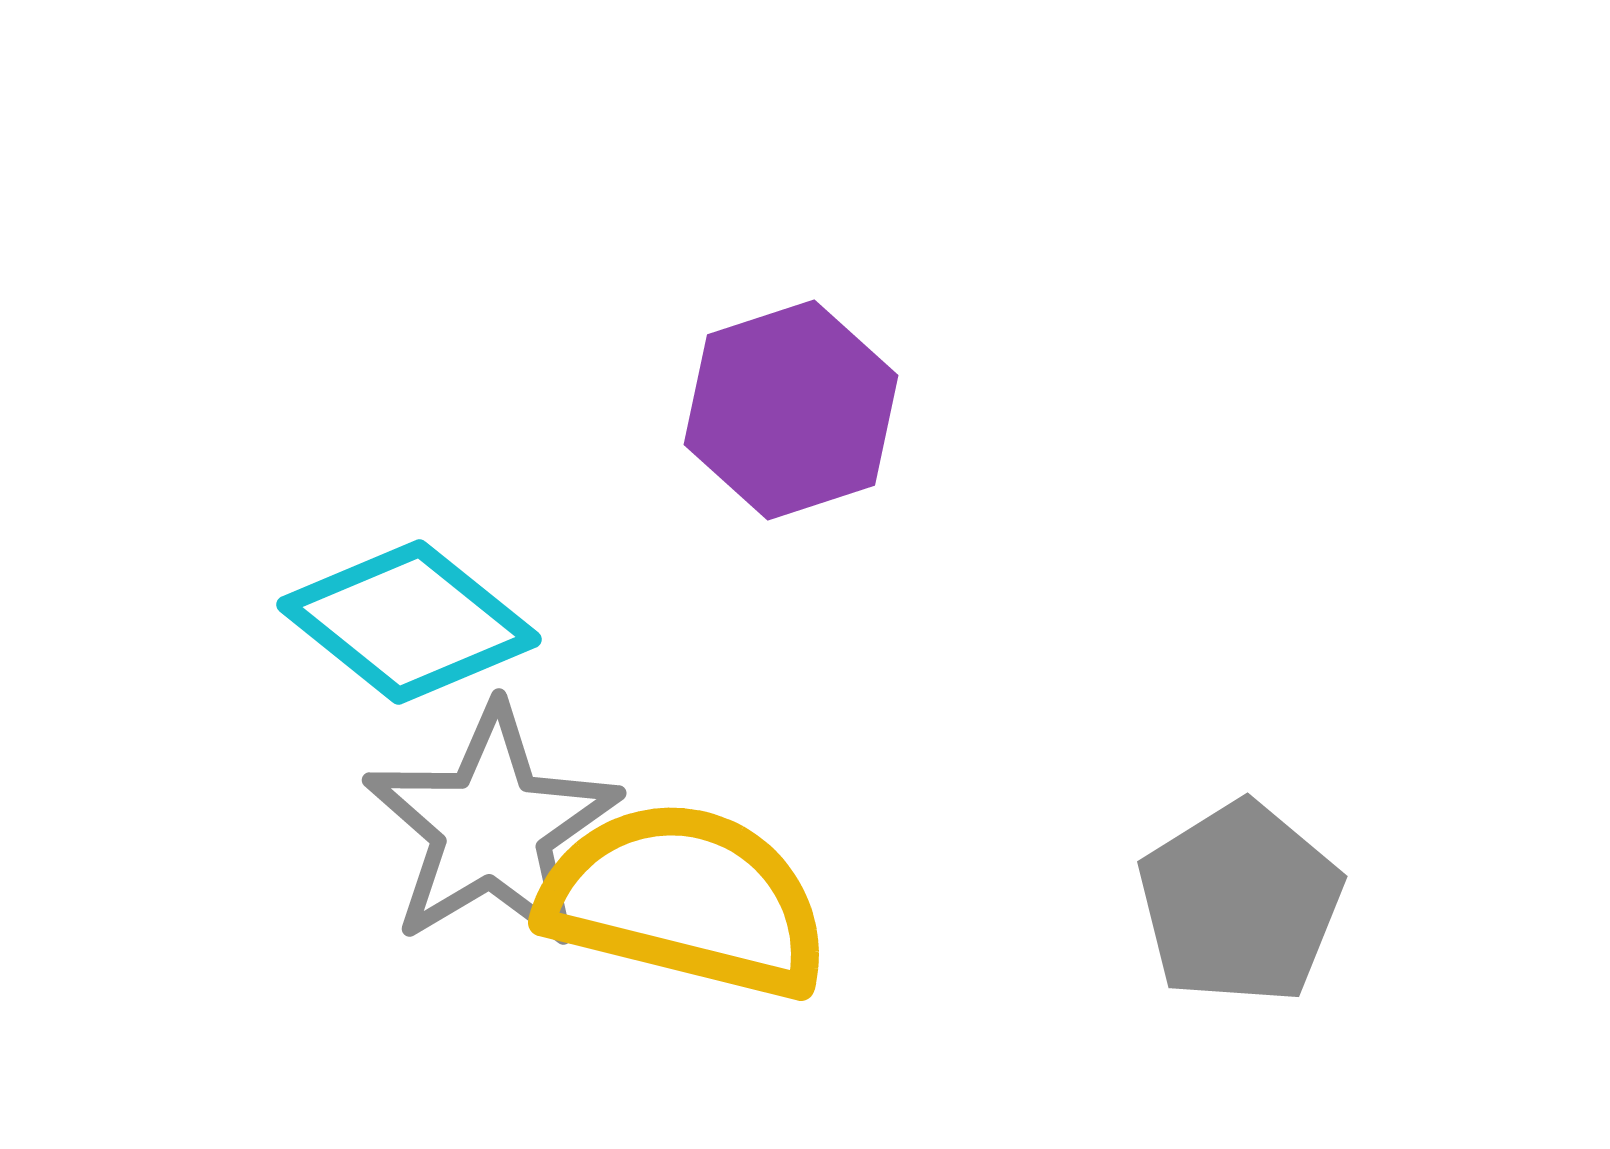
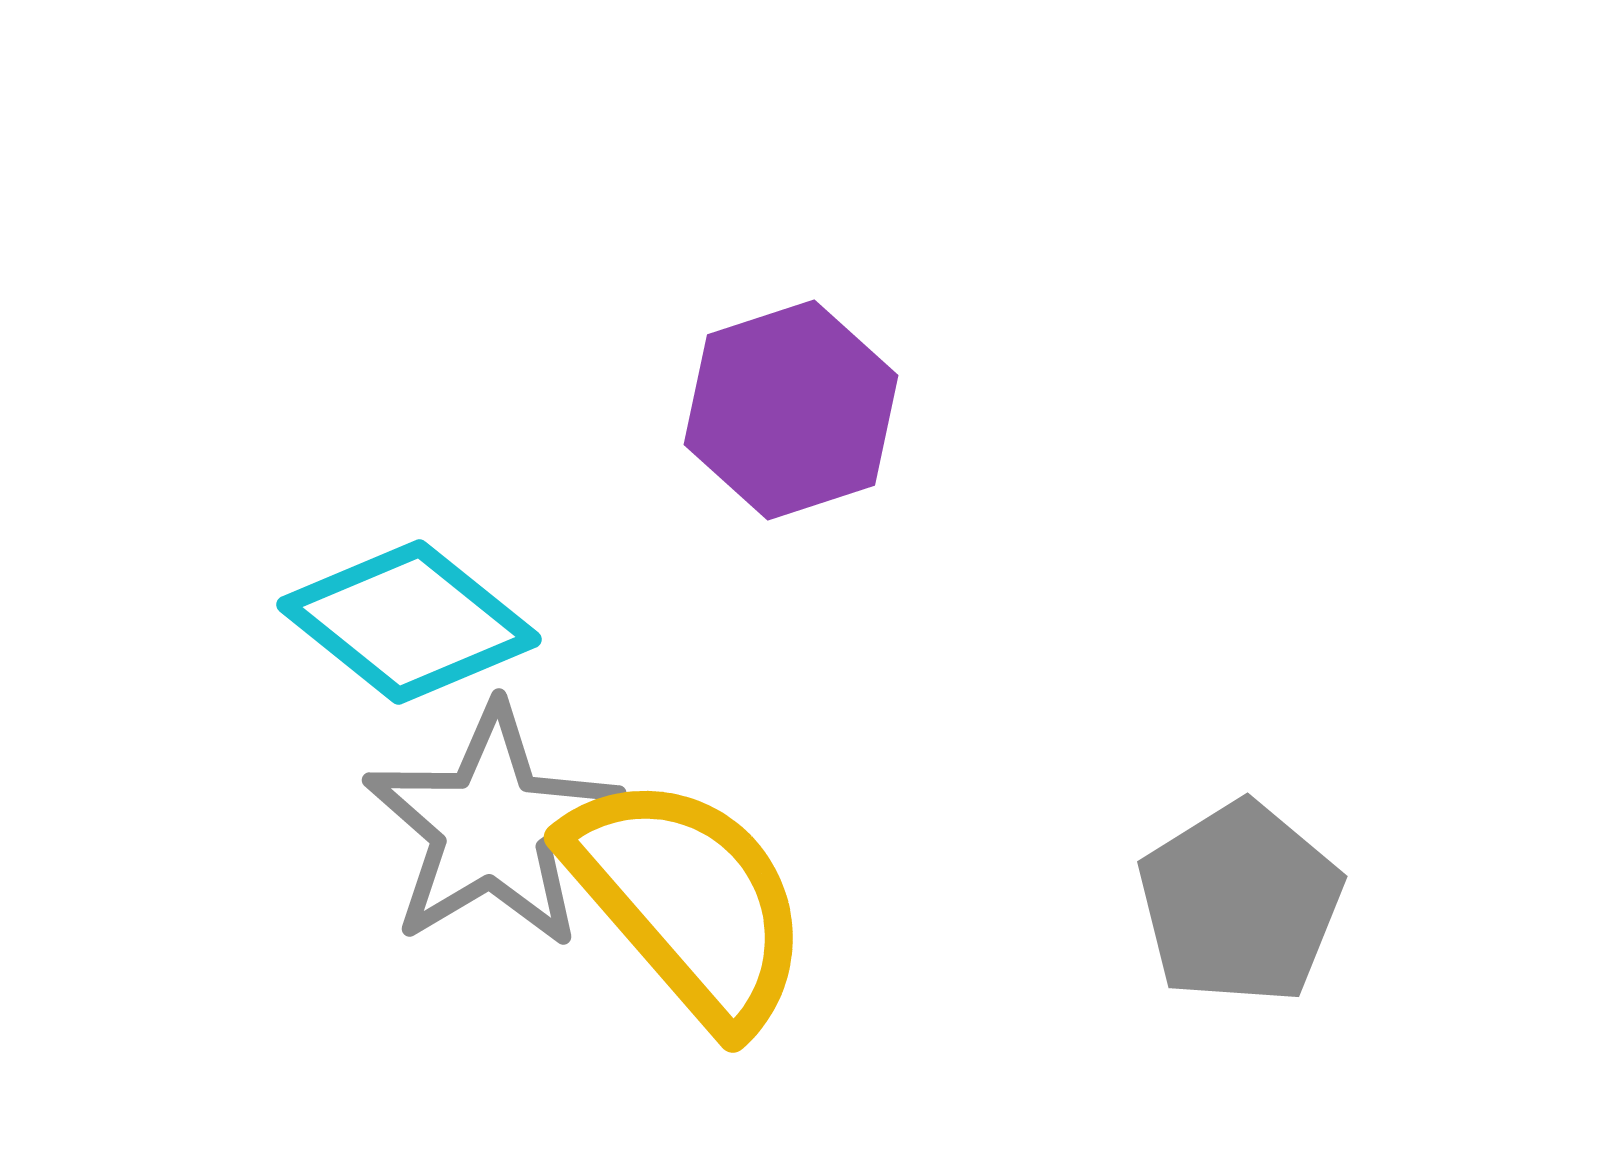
yellow semicircle: moved 3 px right, 1 px down; rotated 35 degrees clockwise
